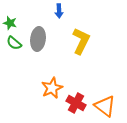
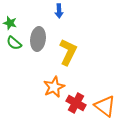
yellow L-shape: moved 13 px left, 11 px down
orange star: moved 2 px right, 1 px up
